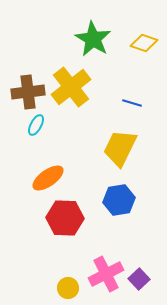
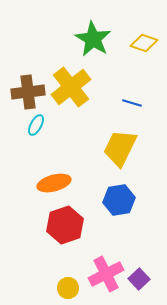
orange ellipse: moved 6 px right, 5 px down; rotated 20 degrees clockwise
red hexagon: moved 7 px down; rotated 21 degrees counterclockwise
